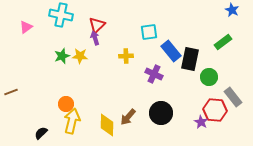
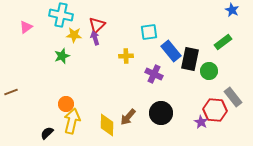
yellow star: moved 6 px left, 21 px up
green circle: moved 6 px up
black semicircle: moved 6 px right
